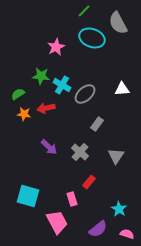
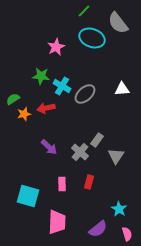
gray semicircle: rotated 10 degrees counterclockwise
cyan cross: moved 1 px down
green semicircle: moved 5 px left, 5 px down
orange star: rotated 24 degrees counterclockwise
gray rectangle: moved 16 px down
red rectangle: rotated 24 degrees counterclockwise
pink rectangle: moved 10 px left, 15 px up; rotated 16 degrees clockwise
pink trapezoid: rotated 30 degrees clockwise
pink semicircle: rotated 56 degrees clockwise
